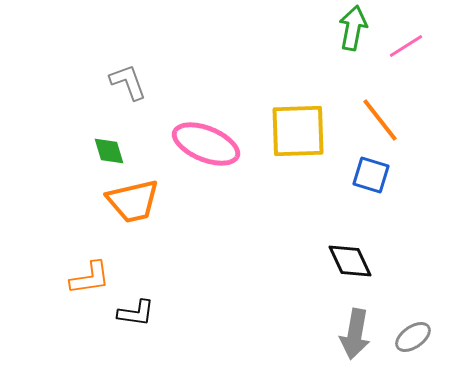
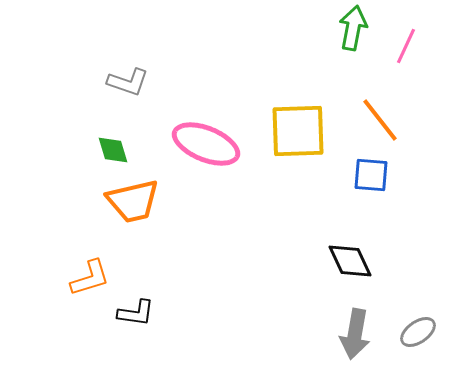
pink line: rotated 33 degrees counterclockwise
gray L-shape: rotated 129 degrees clockwise
green diamond: moved 4 px right, 1 px up
blue square: rotated 12 degrees counterclockwise
orange L-shape: rotated 9 degrees counterclockwise
gray ellipse: moved 5 px right, 5 px up
